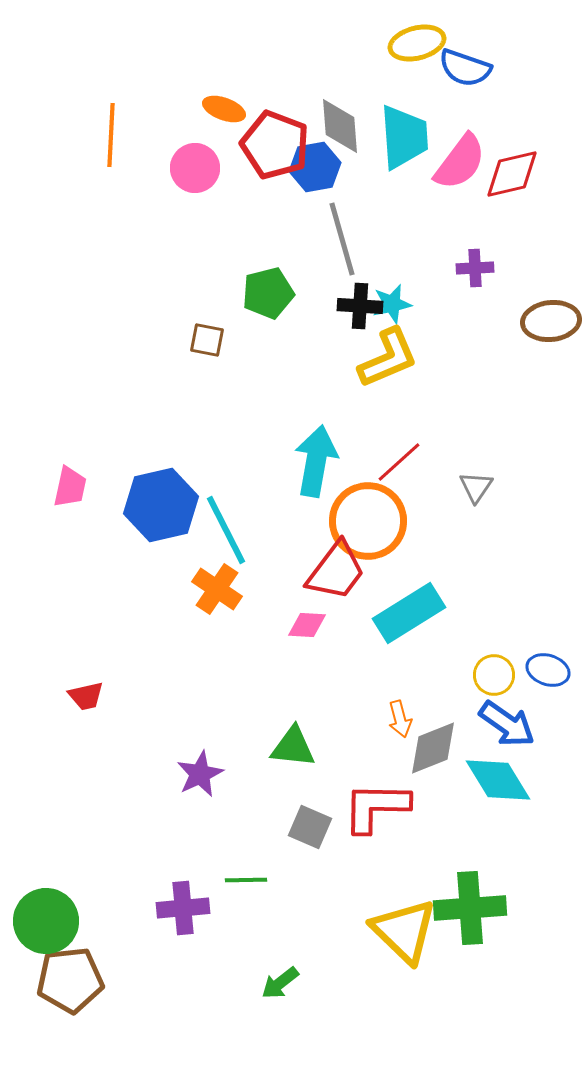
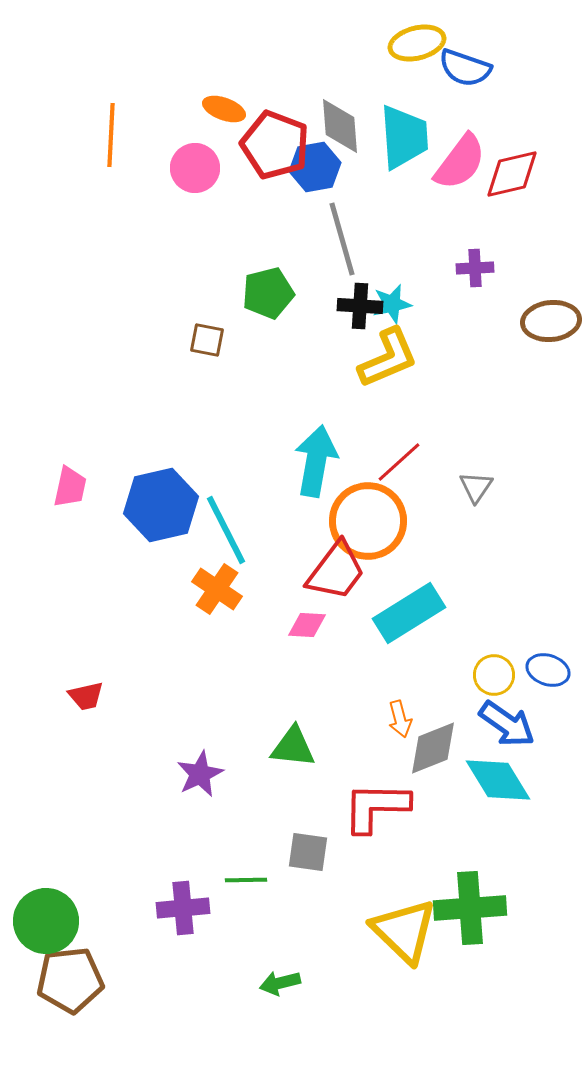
gray square at (310, 827): moved 2 px left, 25 px down; rotated 15 degrees counterclockwise
green arrow at (280, 983): rotated 24 degrees clockwise
